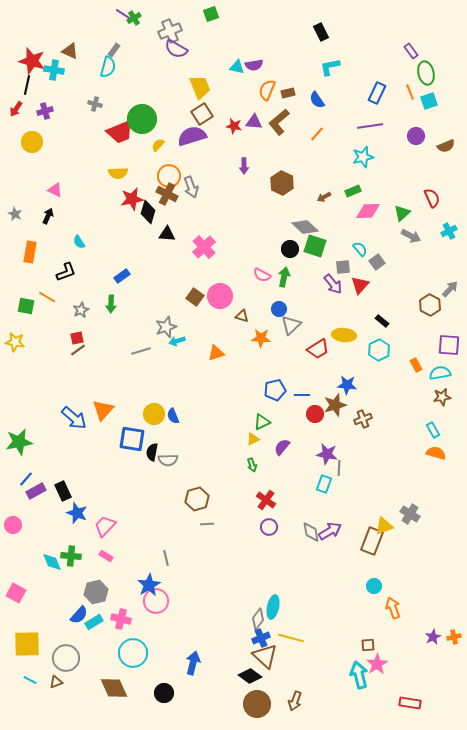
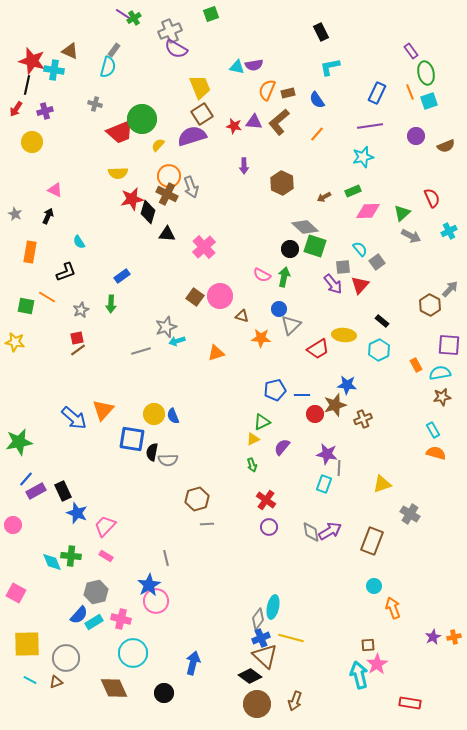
yellow triangle at (384, 526): moved 2 px left, 42 px up
